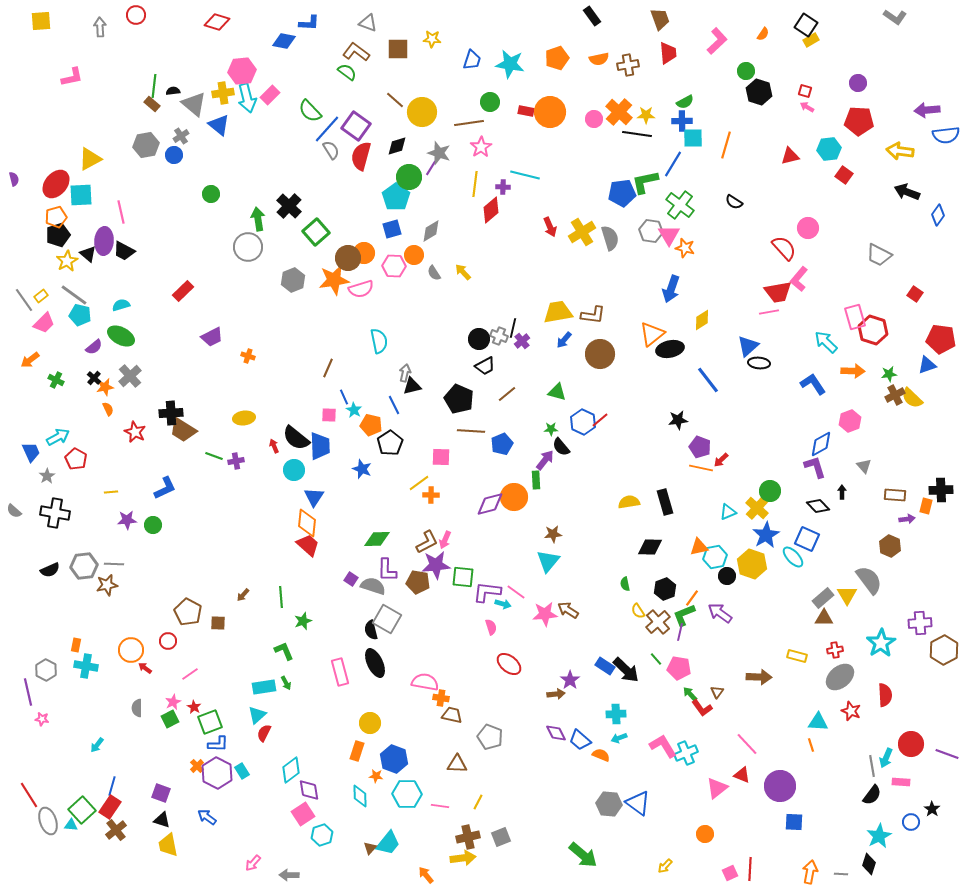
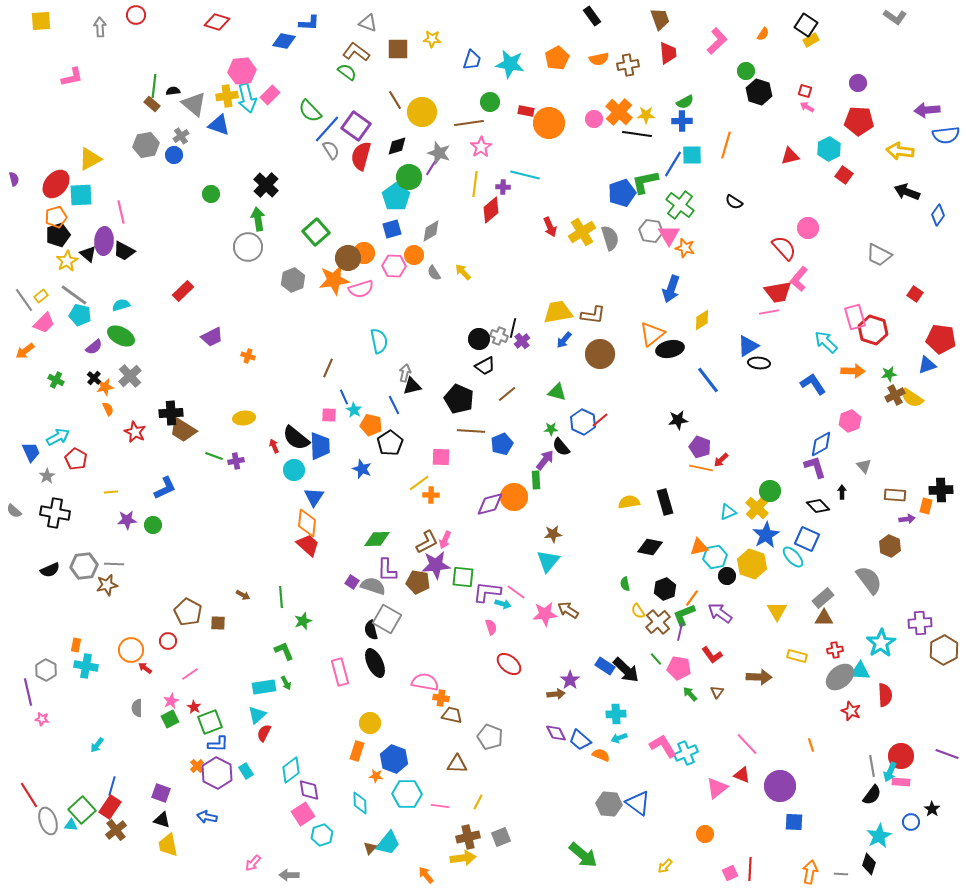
orange pentagon at (557, 58): rotated 10 degrees counterclockwise
yellow cross at (223, 93): moved 4 px right, 3 px down
brown line at (395, 100): rotated 18 degrees clockwise
orange circle at (550, 112): moved 1 px left, 11 px down
blue triangle at (219, 125): rotated 20 degrees counterclockwise
cyan square at (693, 138): moved 1 px left, 17 px down
cyan hexagon at (829, 149): rotated 20 degrees counterclockwise
blue pentagon at (622, 193): rotated 12 degrees counterclockwise
black cross at (289, 206): moved 23 px left, 21 px up
blue triangle at (748, 346): rotated 10 degrees clockwise
orange arrow at (30, 360): moved 5 px left, 9 px up
yellow semicircle at (912, 398): rotated 10 degrees counterclockwise
black diamond at (650, 547): rotated 10 degrees clockwise
purple square at (351, 579): moved 1 px right, 3 px down
brown arrow at (243, 595): rotated 104 degrees counterclockwise
yellow triangle at (847, 595): moved 70 px left, 16 px down
pink star at (173, 702): moved 2 px left, 1 px up
red L-shape at (702, 708): moved 10 px right, 53 px up
cyan triangle at (818, 722): moved 42 px right, 51 px up
red circle at (911, 744): moved 10 px left, 12 px down
cyan arrow at (886, 758): moved 4 px right, 14 px down
cyan rectangle at (242, 771): moved 4 px right
cyan diamond at (360, 796): moved 7 px down
blue arrow at (207, 817): rotated 24 degrees counterclockwise
